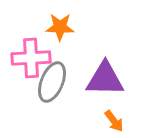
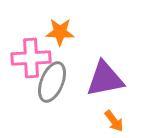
orange star: moved 5 px down
purple triangle: rotated 12 degrees counterclockwise
